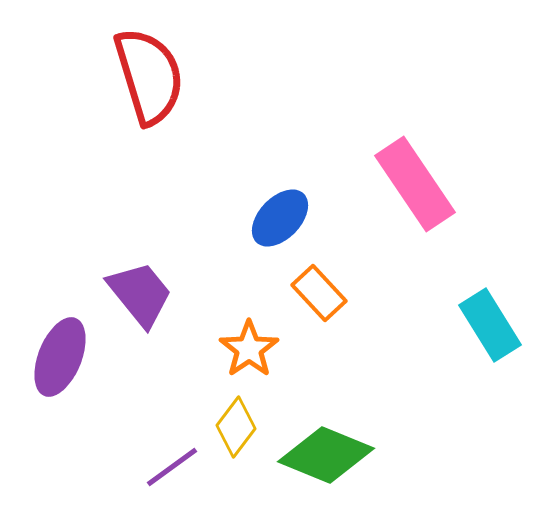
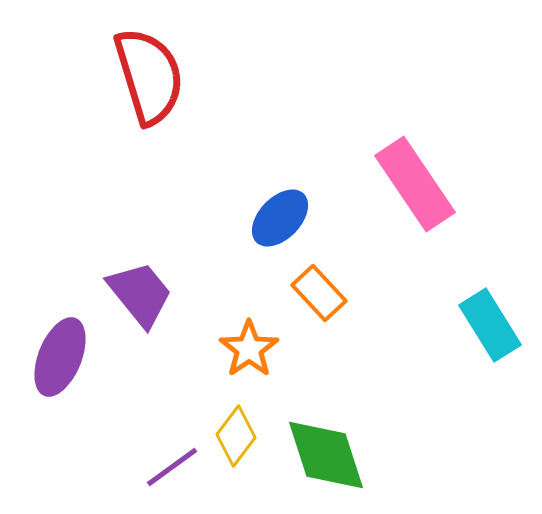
yellow diamond: moved 9 px down
green diamond: rotated 50 degrees clockwise
